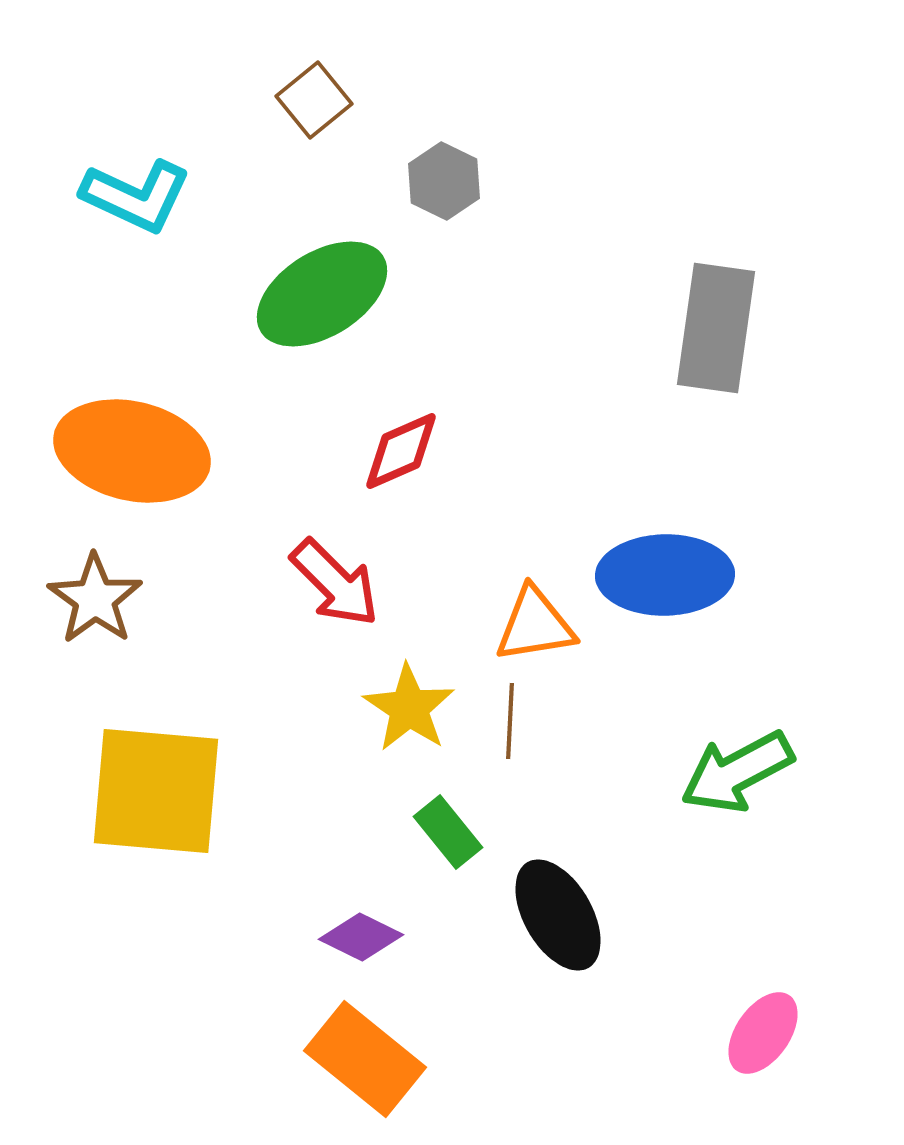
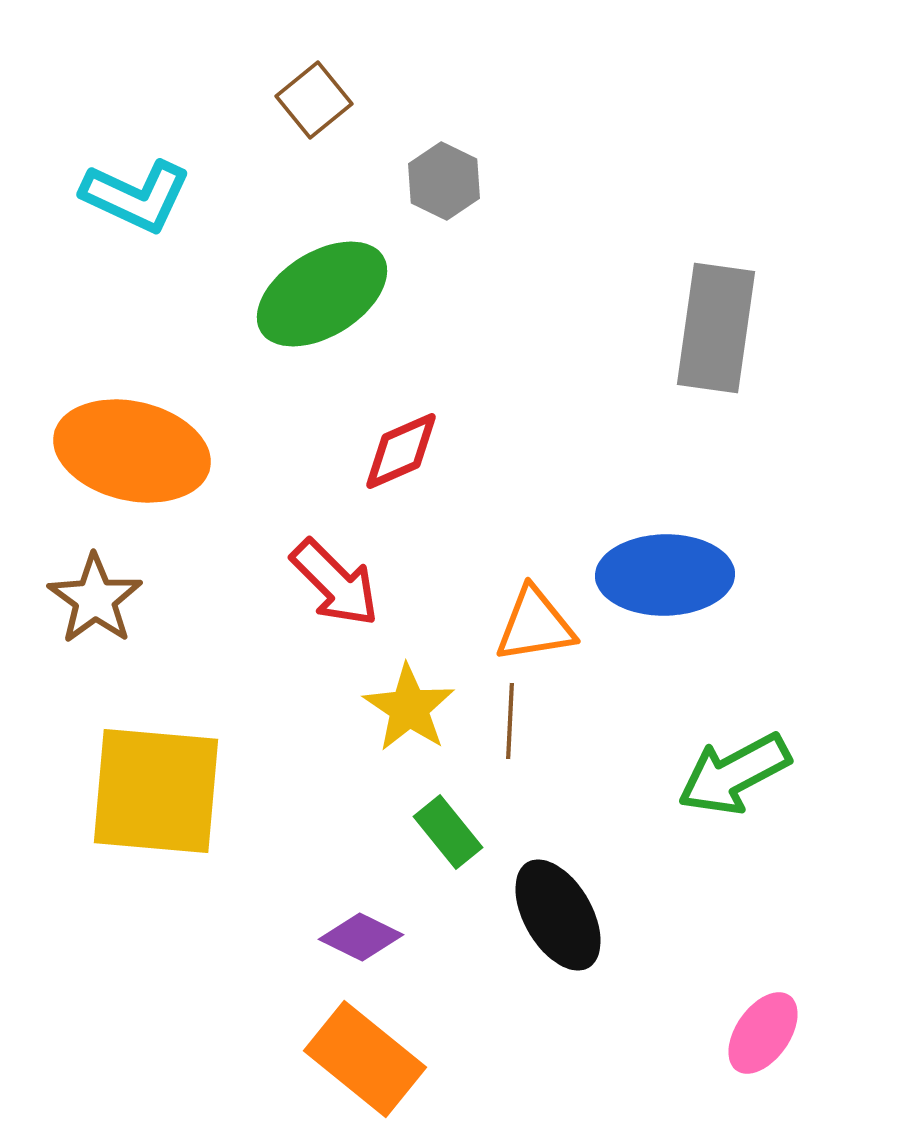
green arrow: moved 3 px left, 2 px down
